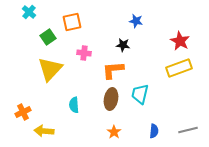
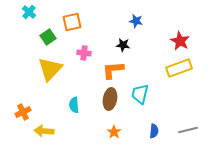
brown ellipse: moved 1 px left
